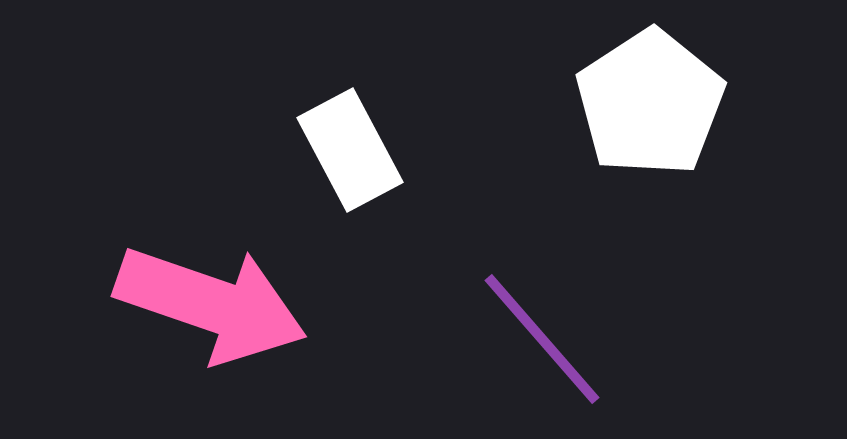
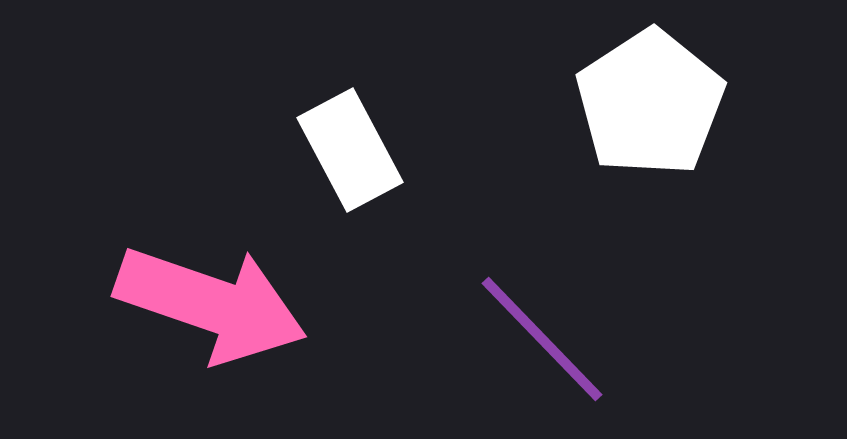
purple line: rotated 3 degrees counterclockwise
